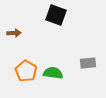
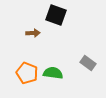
brown arrow: moved 19 px right
gray rectangle: rotated 42 degrees clockwise
orange pentagon: moved 1 px right, 2 px down; rotated 10 degrees counterclockwise
